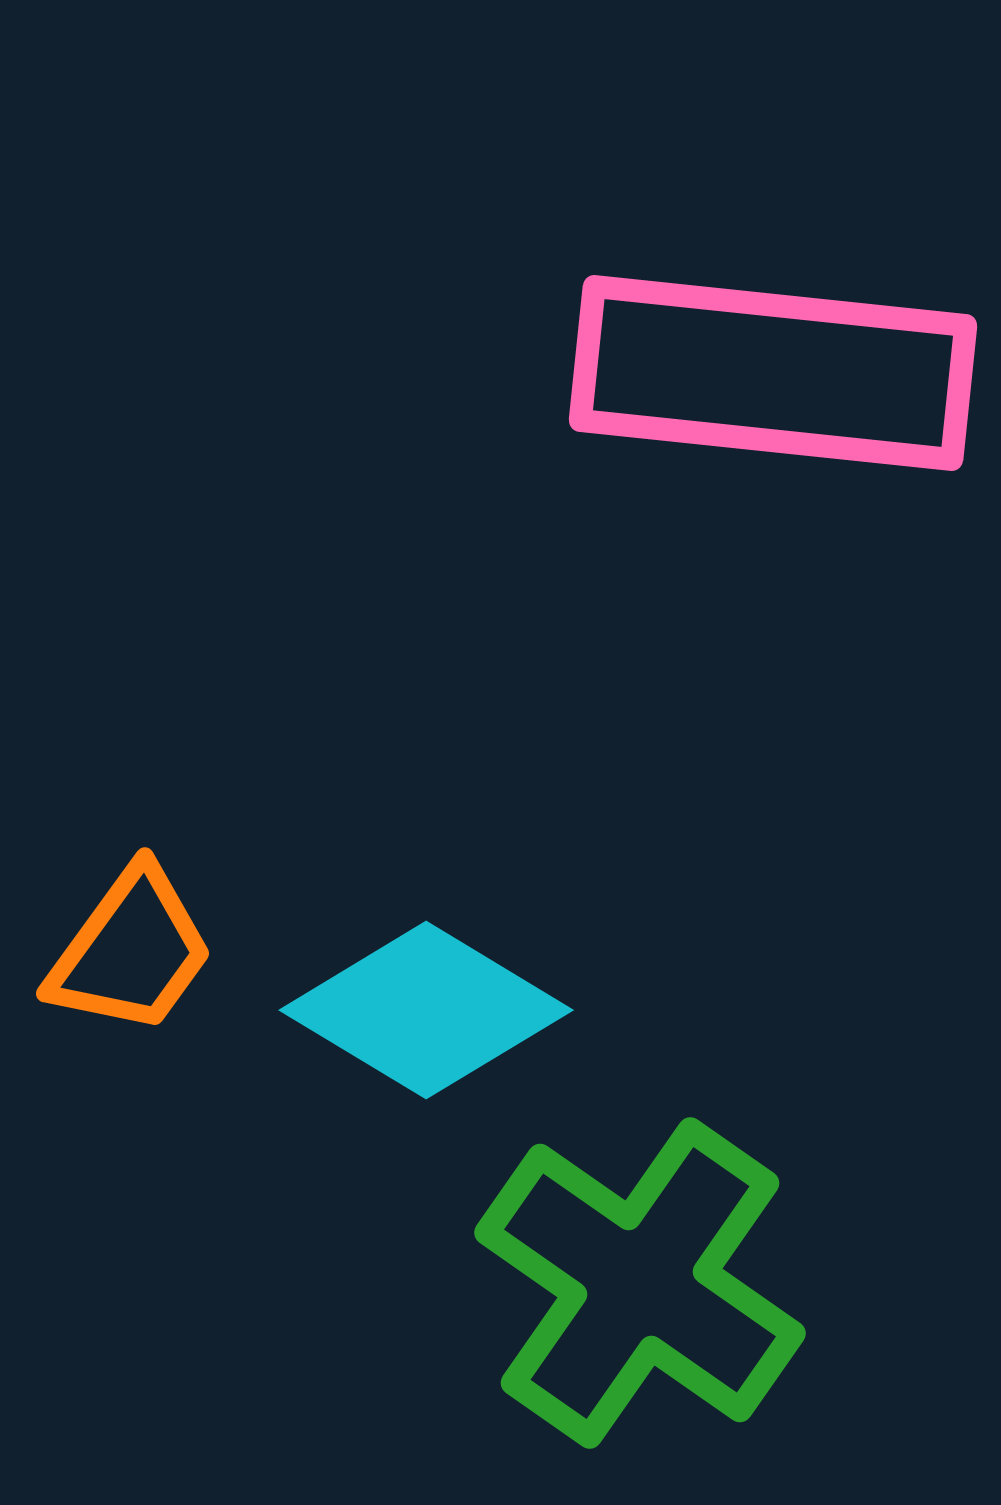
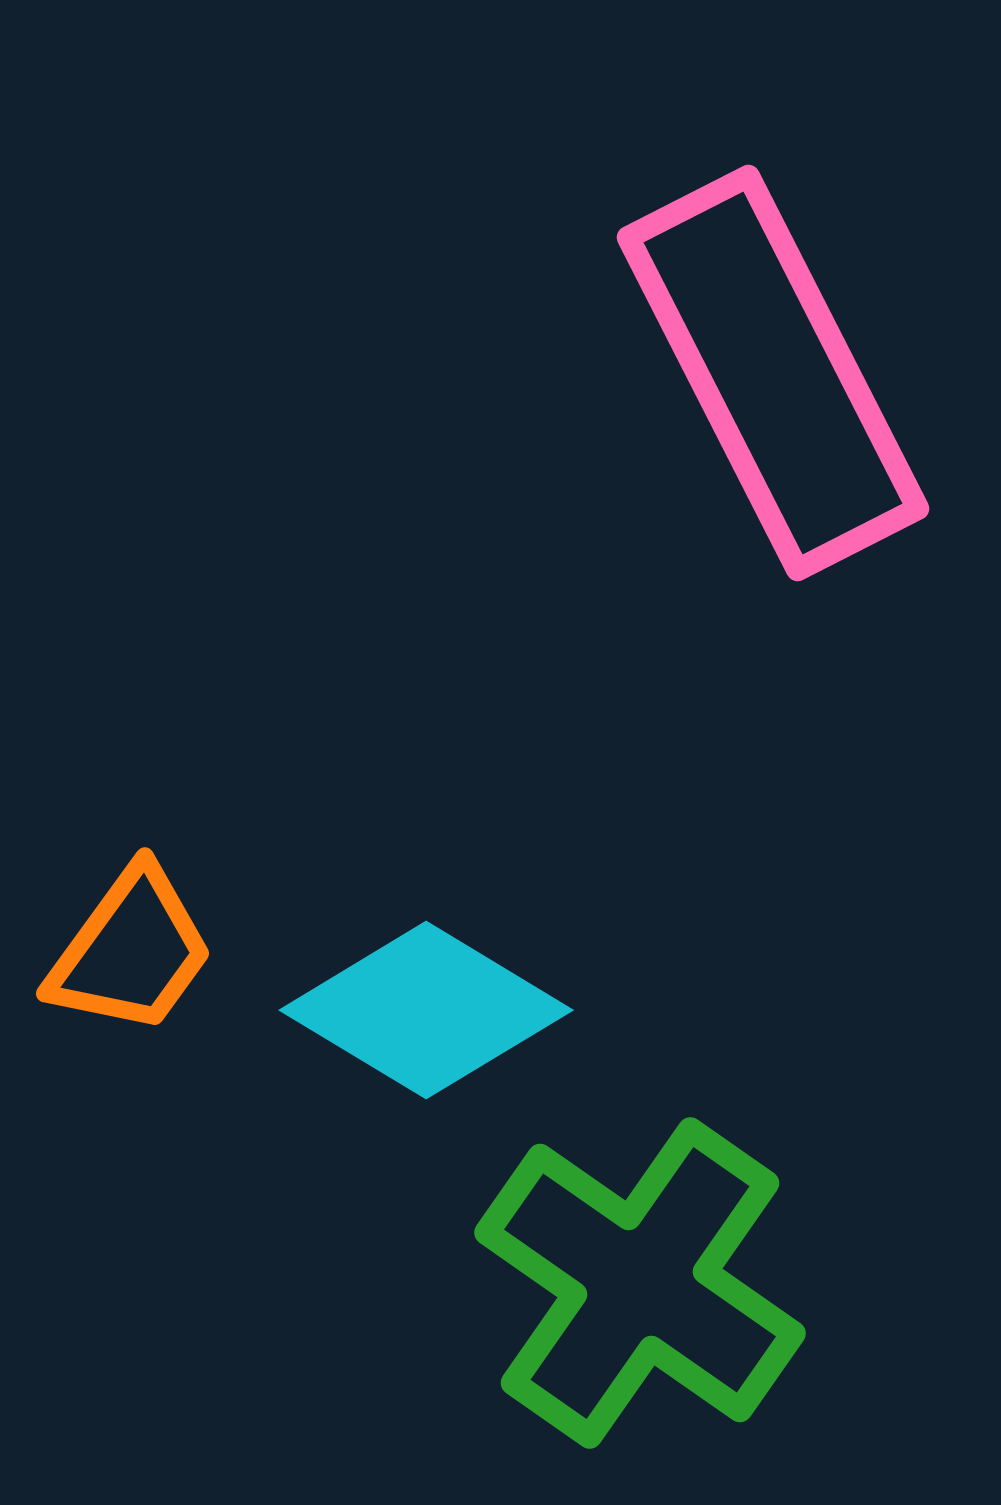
pink rectangle: rotated 57 degrees clockwise
